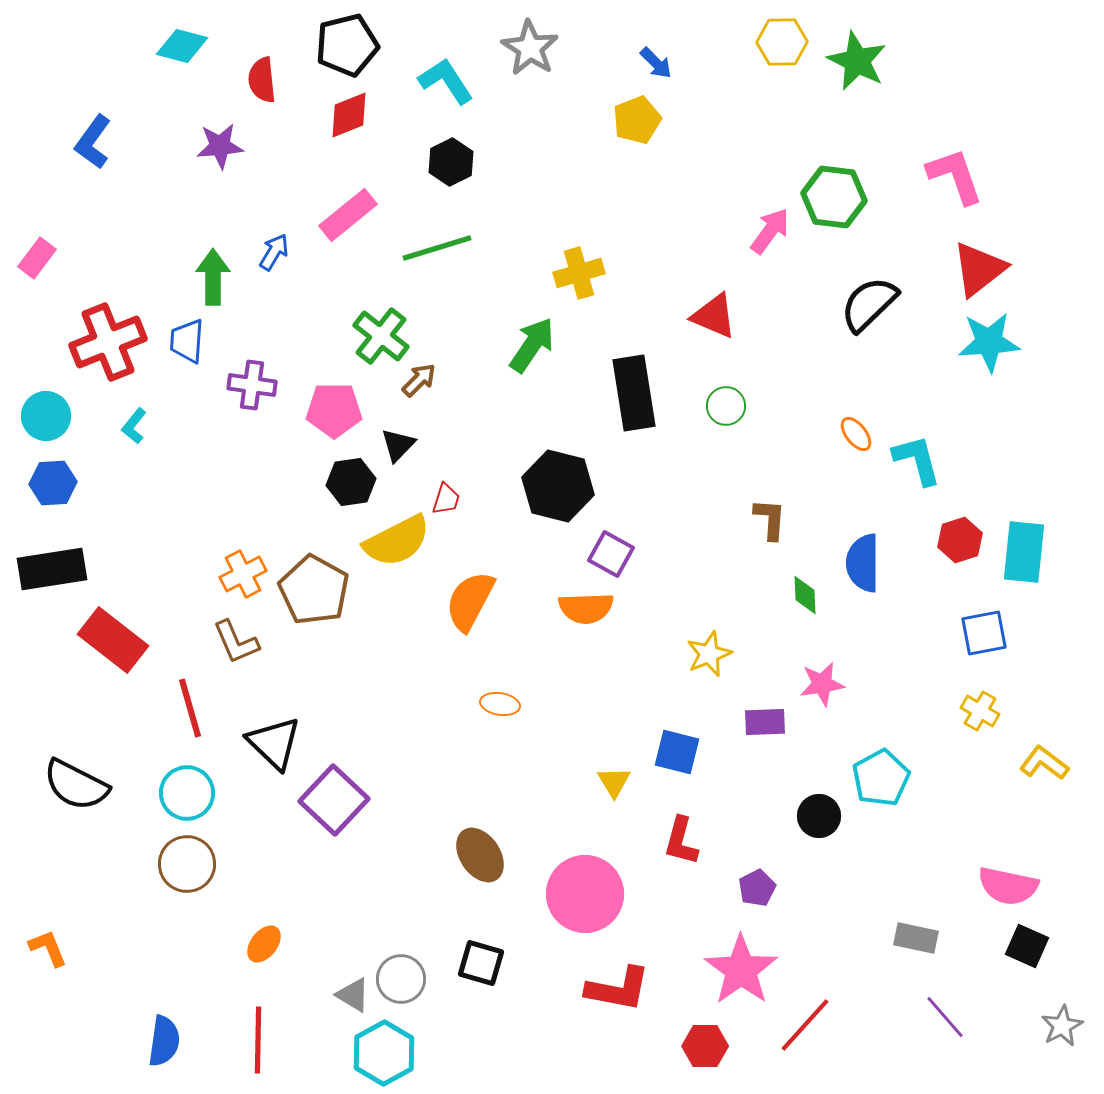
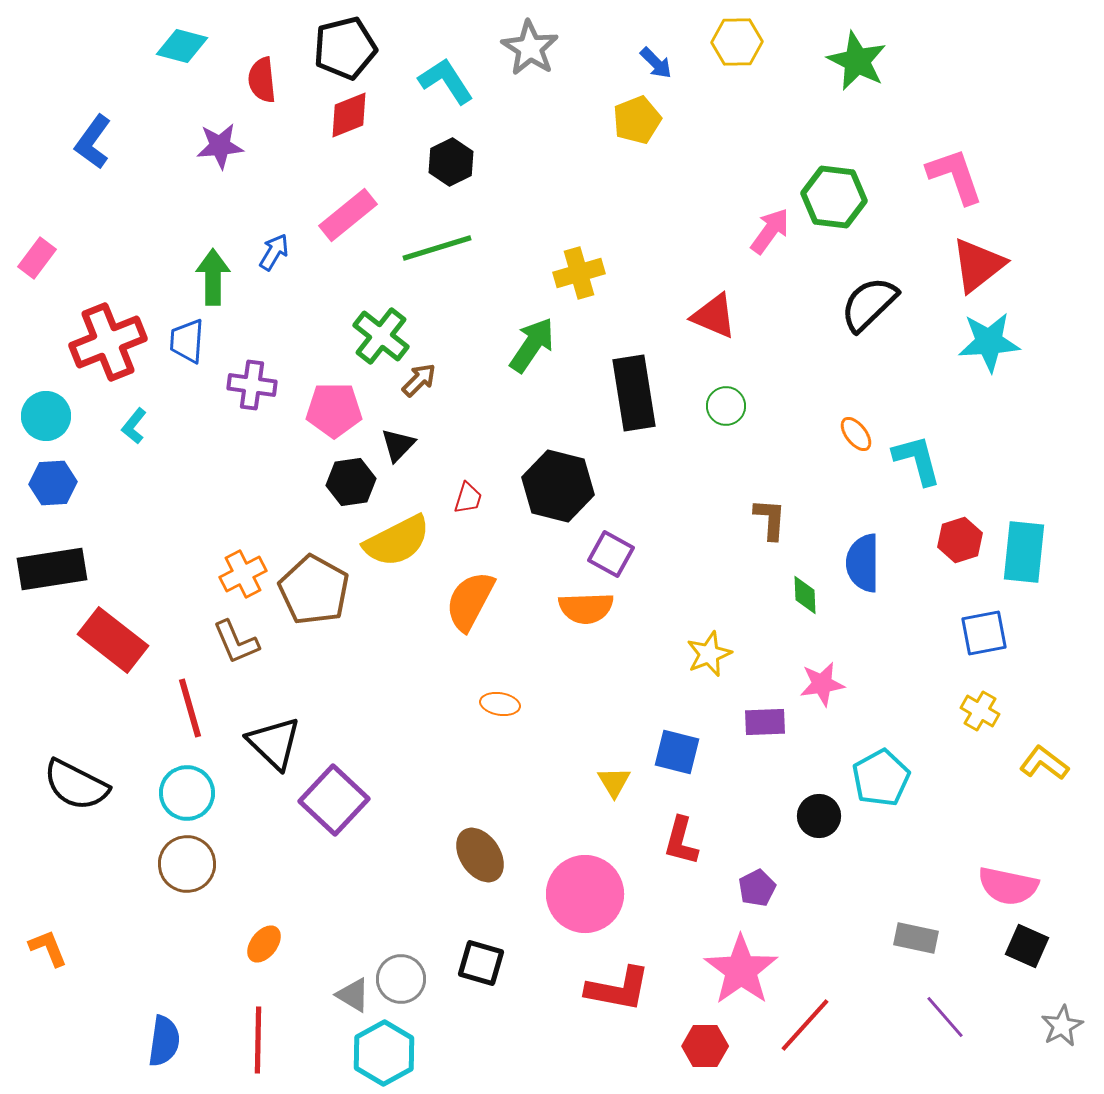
yellow hexagon at (782, 42): moved 45 px left
black pentagon at (347, 45): moved 2 px left, 3 px down
red triangle at (979, 269): moved 1 px left, 4 px up
red trapezoid at (446, 499): moved 22 px right, 1 px up
